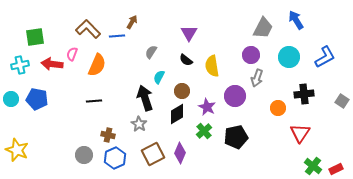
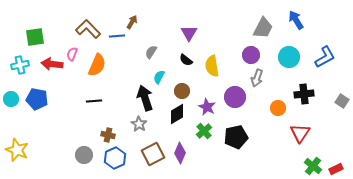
purple circle at (235, 96): moved 1 px down
